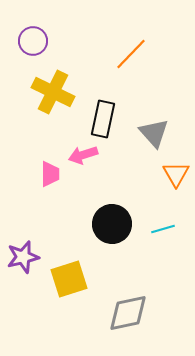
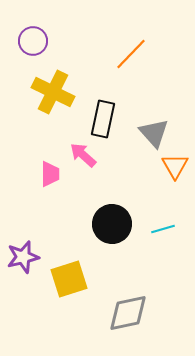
pink arrow: rotated 60 degrees clockwise
orange triangle: moved 1 px left, 8 px up
